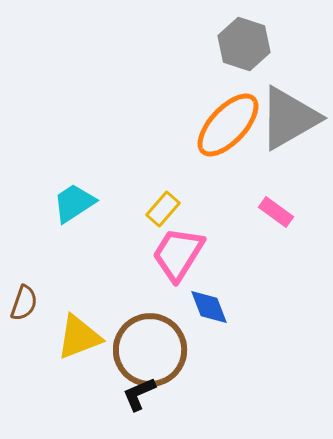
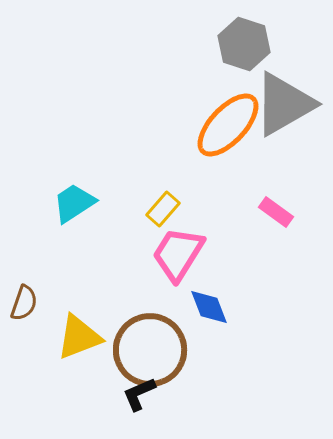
gray triangle: moved 5 px left, 14 px up
